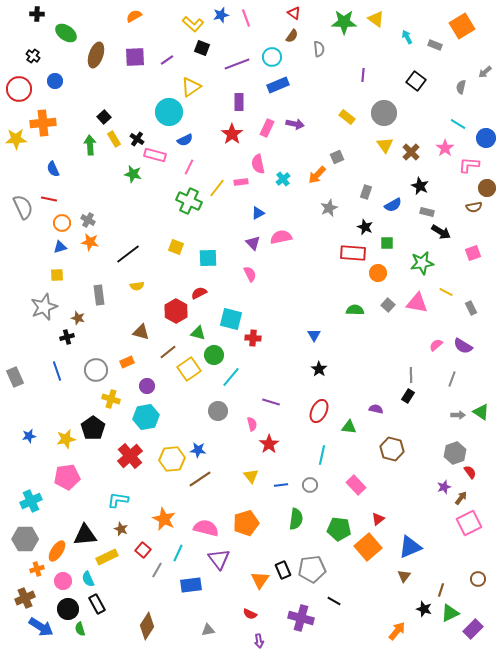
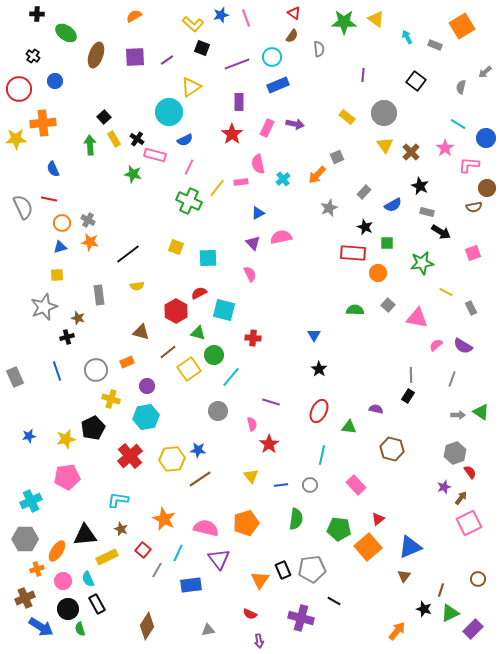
gray rectangle at (366, 192): moved 2 px left; rotated 24 degrees clockwise
pink triangle at (417, 303): moved 15 px down
cyan square at (231, 319): moved 7 px left, 9 px up
black pentagon at (93, 428): rotated 10 degrees clockwise
